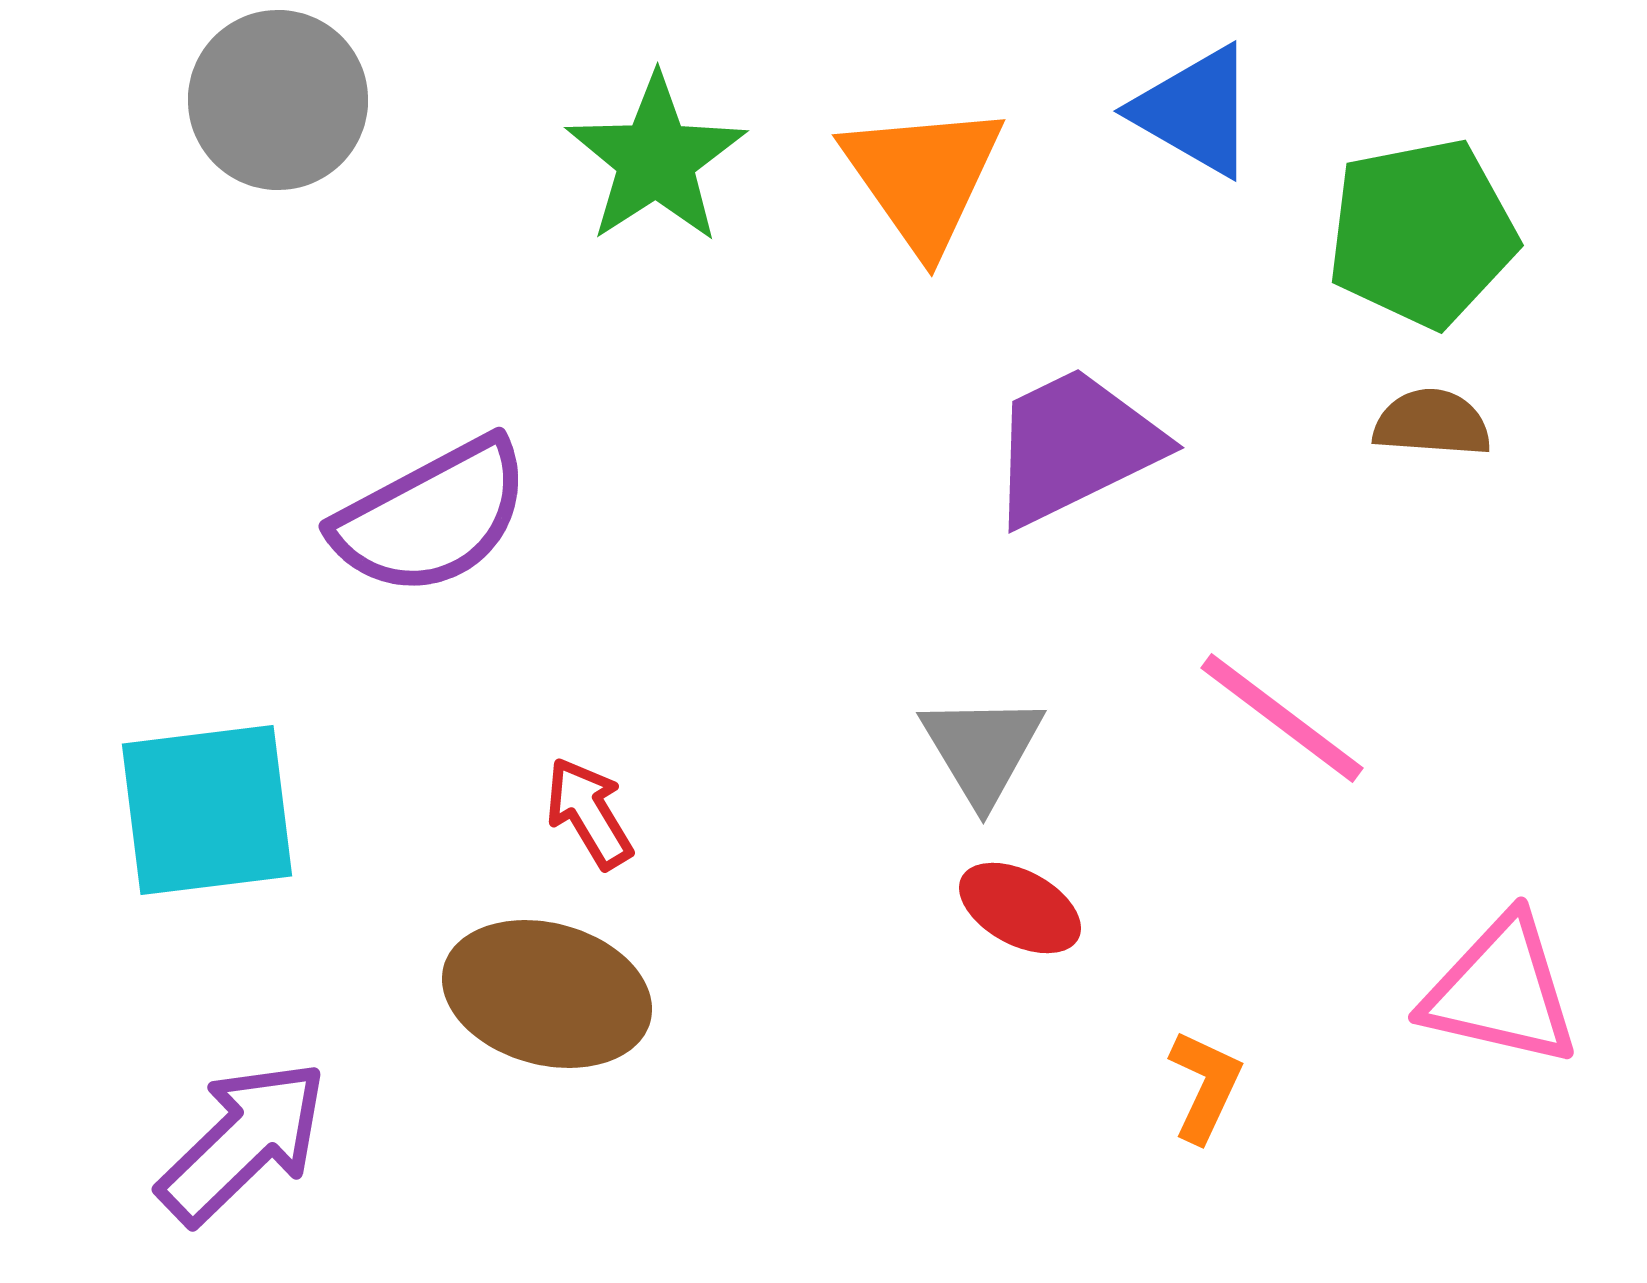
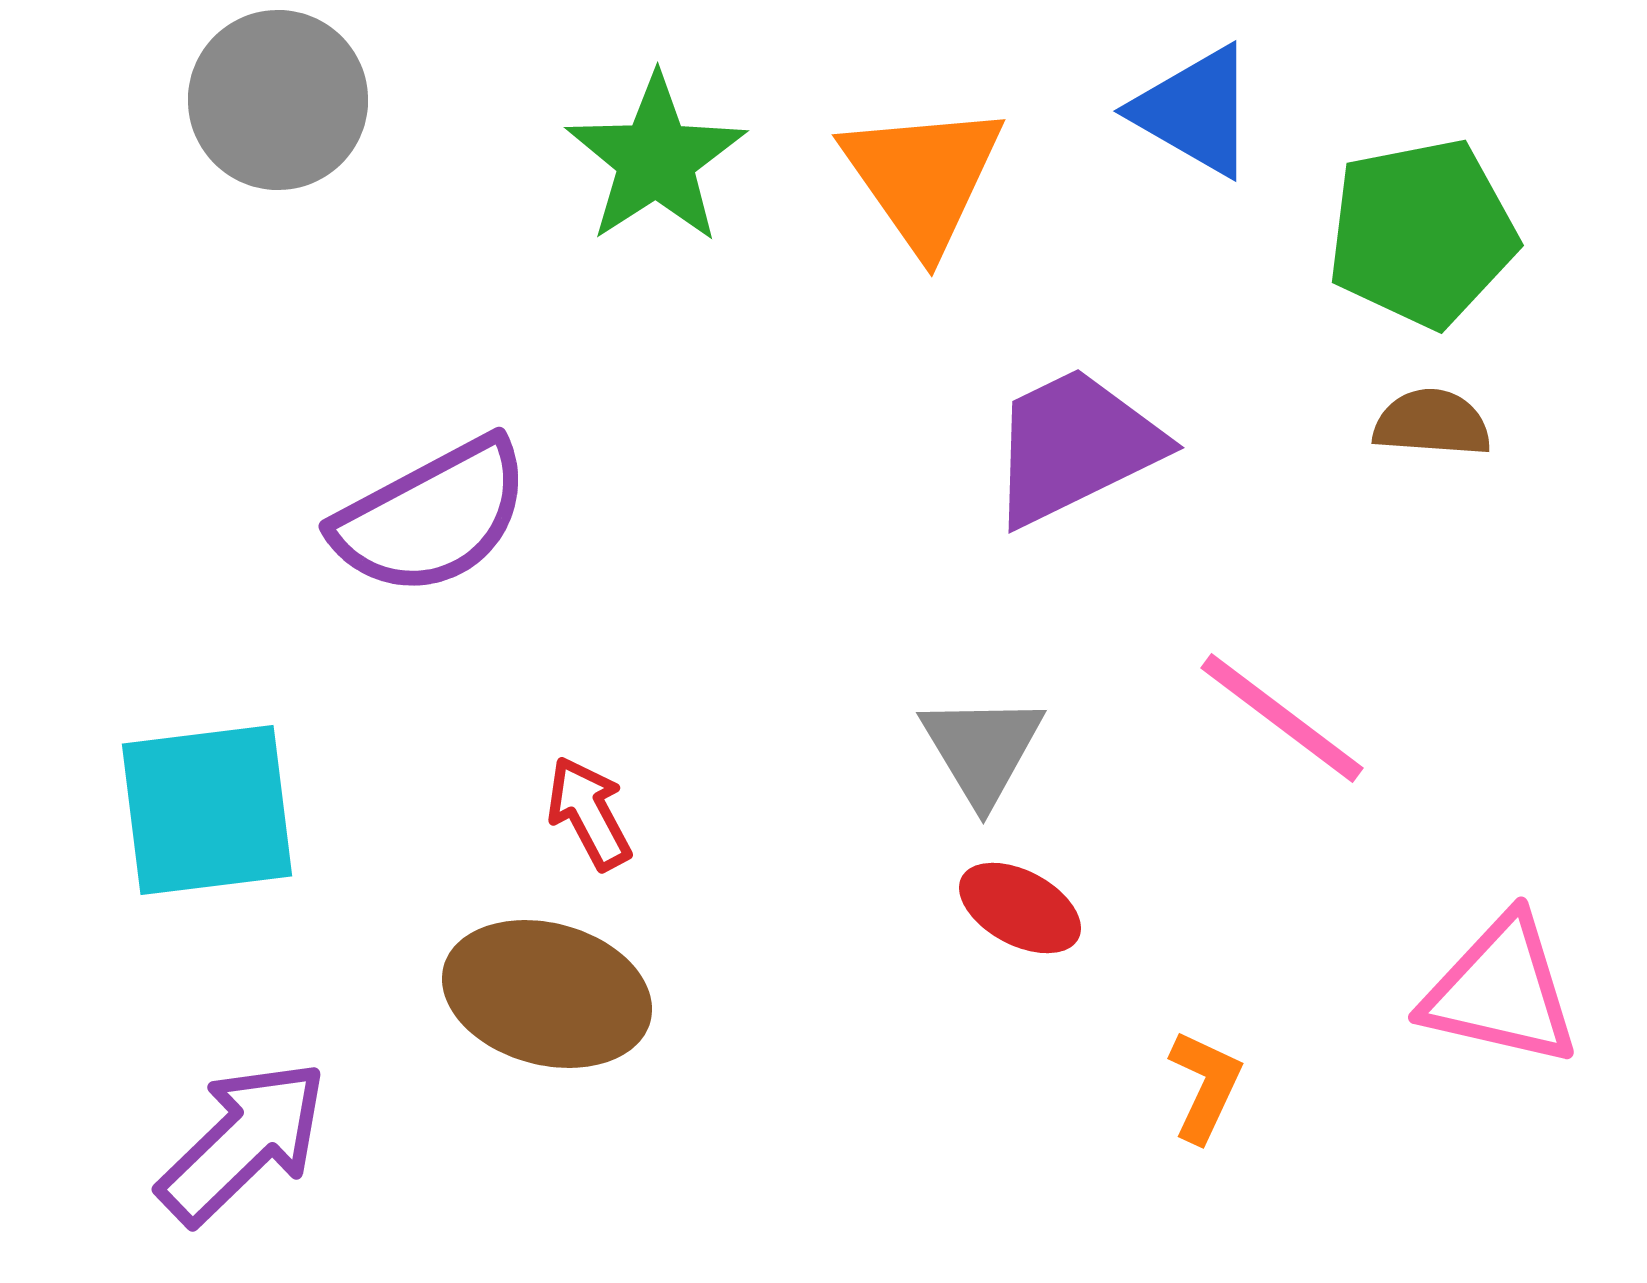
red arrow: rotated 3 degrees clockwise
